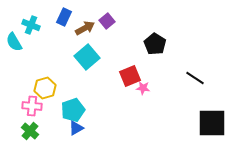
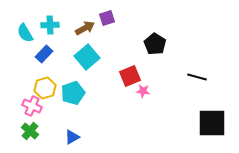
blue rectangle: moved 20 px left, 37 px down; rotated 18 degrees clockwise
purple square: moved 3 px up; rotated 21 degrees clockwise
cyan cross: moved 19 px right; rotated 24 degrees counterclockwise
cyan semicircle: moved 11 px right, 9 px up
black line: moved 2 px right, 1 px up; rotated 18 degrees counterclockwise
pink star: moved 3 px down
pink cross: rotated 18 degrees clockwise
cyan pentagon: moved 17 px up
blue triangle: moved 4 px left, 9 px down
